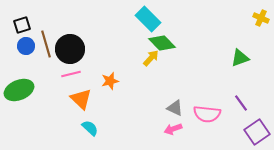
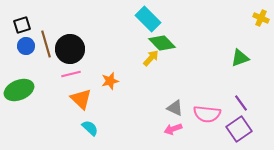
purple square: moved 18 px left, 3 px up
